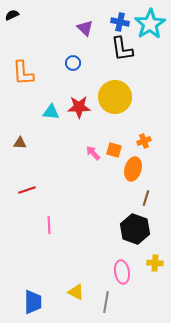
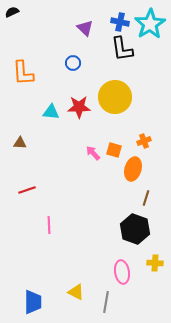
black semicircle: moved 3 px up
